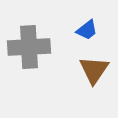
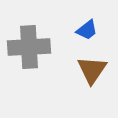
brown triangle: moved 2 px left
